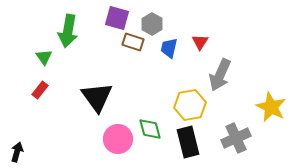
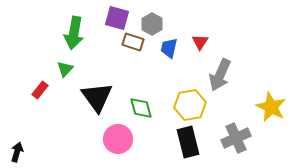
green arrow: moved 6 px right, 2 px down
green triangle: moved 21 px right, 12 px down; rotated 18 degrees clockwise
green diamond: moved 9 px left, 21 px up
